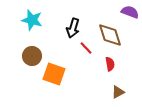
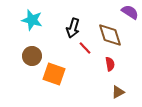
purple semicircle: rotated 12 degrees clockwise
red line: moved 1 px left
